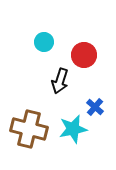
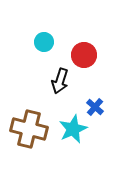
cyan star: rotated 12 degrees counterclockwise
